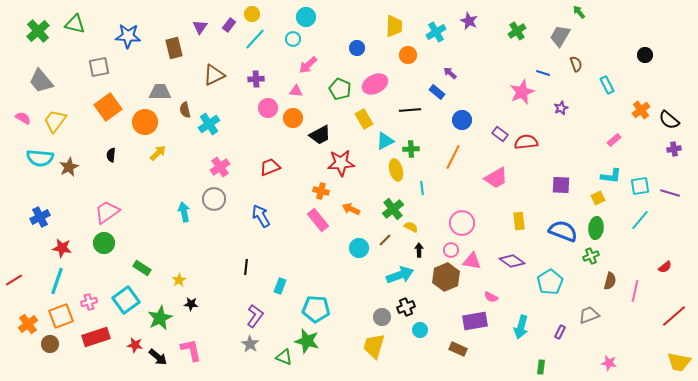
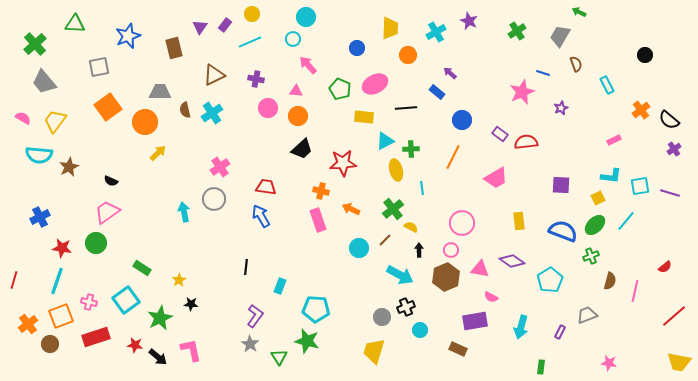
green arrow at (579, 12): rotated 24 degrees counterclockwise
green triangle at (75, 24): rotated 10 degrees counterclockwise
purple rectangle at (229, 25): moved 4 px left
yellow trapezoid at (394, 26): moved 4 px left, 2 px down
green cross at (38, 31): moved 3 px left, 13 px down
blue star at (128, 36): rotated 25 degrees counterclockwise
cyan line at (255, 39): moved 5 px left, 3 px down; rotated 25 degrees clockwise
pink arrow at (308, 65): rotated 90 degrees clockwise
purple cross at (256, 79): rotated 14 degrees clockwise
gray trapezoid at (41, 81): moved 3 px right, 1 px down
black line at (410, 110): moved 4 px left, 2 px up
orange circle at (293, 118): moved 5 px right, 2 px up
yellow rectangle at (364, 119): moved 2 px up; rotated 54 degrees counterclockwise
cyan cross at (209, 124): moved 3 px right, 11 px up
black trapezoid at (320, 135): moved 18 px left, 14 px down; rotated 15 degrees counterclockwise
pink rectangle at (614, 140): rotated 16 degrees clockwise
purple cross at (674, 149): rotated 24 degrees counterclockwise
black semicircle at (111, 155): moved 26 px down; rotated 72 degrees counterclockwise
cyan semicircle at (40, 158): moved 1 px left, 3 px up
red star at (341, 163): moved 2 px right
red trapezoid at (270, 167): moved 4 px left, 20 px down; rotated 30 degrees clockwise
pink rectangle at (318, 220): rotated 20 degrees clockwise
cyan line at (640, 220): moved 14 px left, 1 px down
green ellipse at (596, 228): moved 1 px left, 3 px up; rotated 40 degrees clockwise
green circle at (104, 243): moved 8 px left
pink triangle at (472, 261): moved 8 px right, 8 px down
cyan arrow at (400, 275): rotated 48 degrees clockwise
red line at (14, 280): rotated 42 degrees counterclockwise
cyan pentagon at (550, 282): moved 2 px up
pink cross at (89, 302): rotated 28 degrees clockwise
gray trapezoid at (589, 315): moved 2 px left
yellow trapezoid at (374, 346): moved 5 px down
green triangle at (284, 357): moved 5 px left; rotated 36 degrees clockwise
